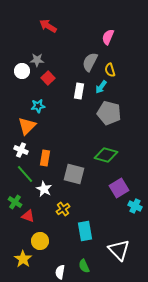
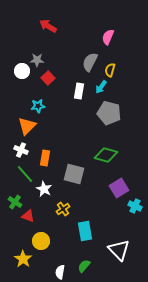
yellow semicircle: rotated 32 degrees clockwise
yellow circle: moved 1 px right
green semicircle: rotated 64 degrees clockwise
